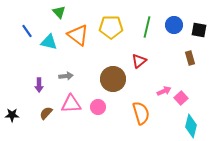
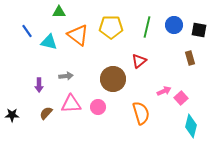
green triangle: rotated 48 degrees counterclockwise
